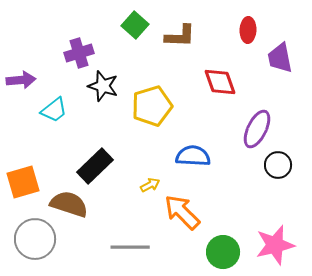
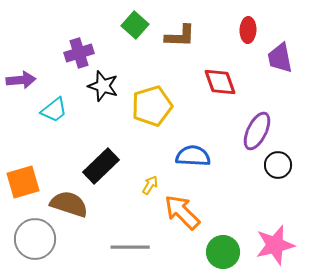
purple ellipse: moved 2 px down
black rectangle: moved 6 px right
yellow arrow: rotated 30 degrees counterclockwise
